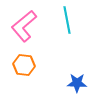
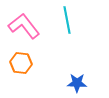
pink L-shape: rotated 92 degrees clockwise
orange hexagon: moved 3 px left, 2 px up
